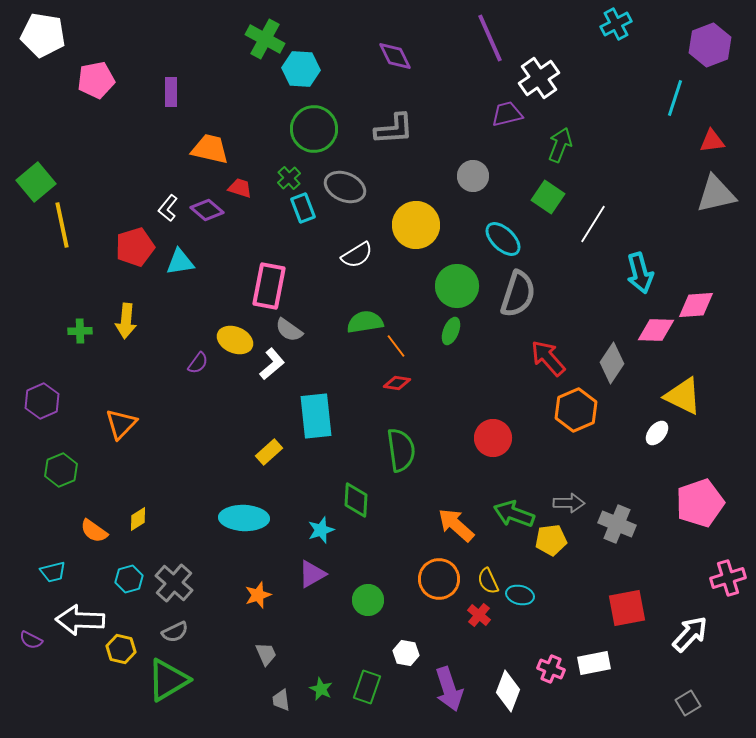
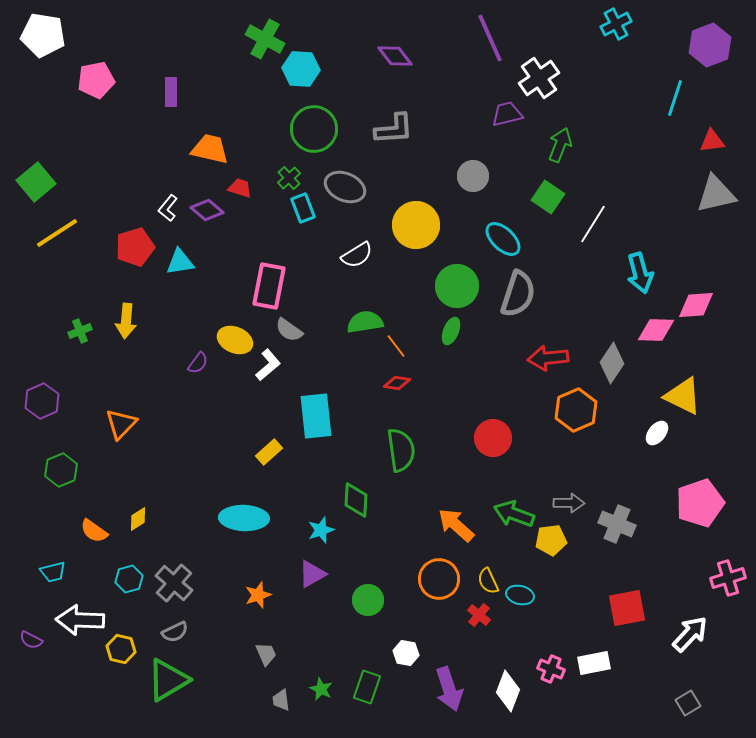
purple diamond at (395, 56): rotated 12 degrees counterclockwise
yellow line at (62, 225): moved 5 px left, 8 px down; rotated 69 degrees clockwise
green cross at (80, 331): rotated 20 degrees counterclockwise
red arrow at (548, 358): rotated 54 degrees counterclockwise
white L-shape at (272, 364): moved 4 px left, 1 px down
